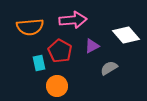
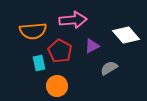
orange semicircle: moved 3 px right, 4 px down
